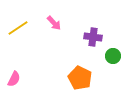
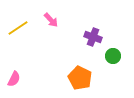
pink arrow: moved 3 px left, 3 px up
purple cross: rotated 12 degrees clockwise
